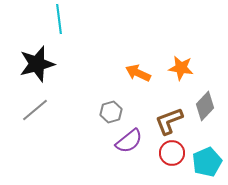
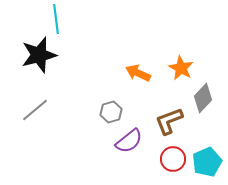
cyan line: moved 3 px left
black star: moved 2 px right, 9 px up
orange star: rotated 20 degrees clockwise
gray diamond: moved 2 px left, 8 px up
red circle: moved 1 px right, 6 px down
